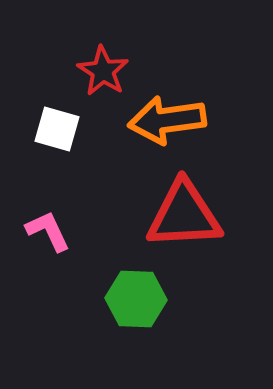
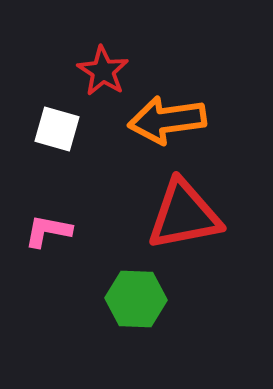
red triangle: rotated 8 degrees counterclockwise
pink L-shape: rotated 54 degrees counterclockwise
